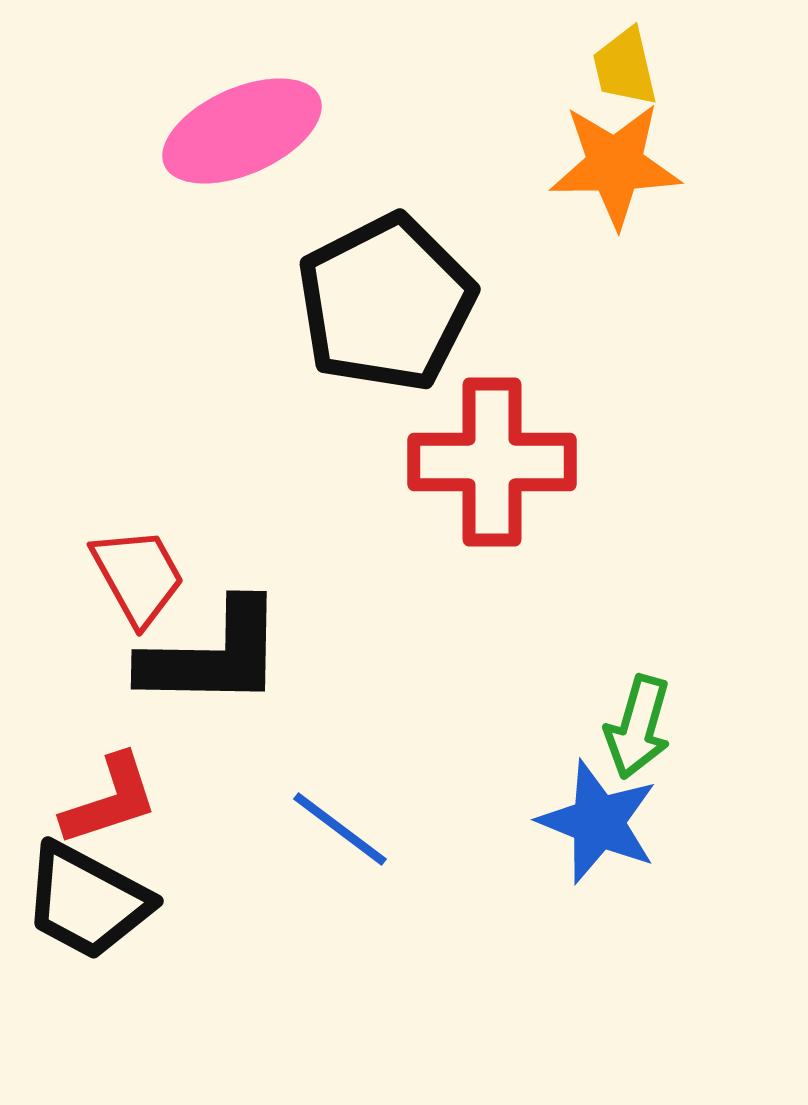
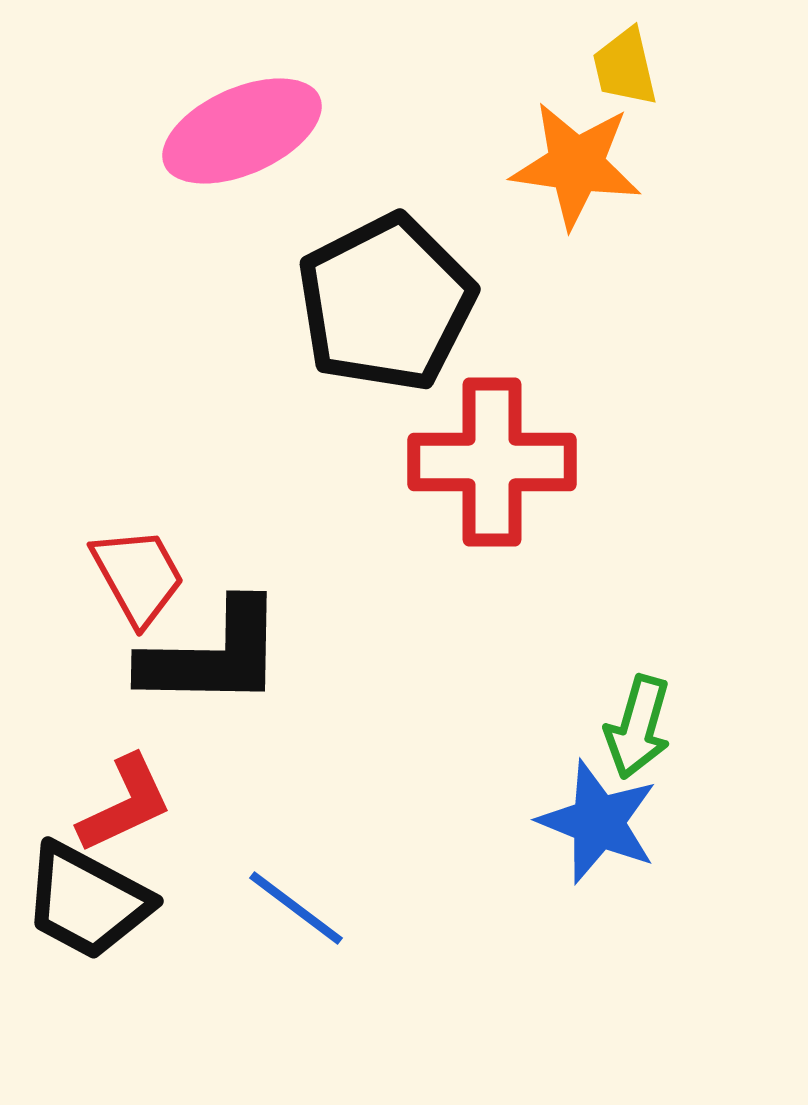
orange star: moved 39 px left; rotated 9 degrees clockwise
red L-shape: moved 15 px right, 4 px down; rotated 7 degrees counterclockwise
blue line: moved 44 px left, 79 px down
